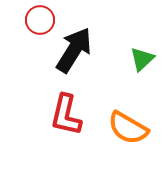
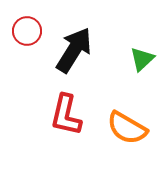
red circle: moved 13 px left, 11 px down
orange semicircle: moved 1 px left
